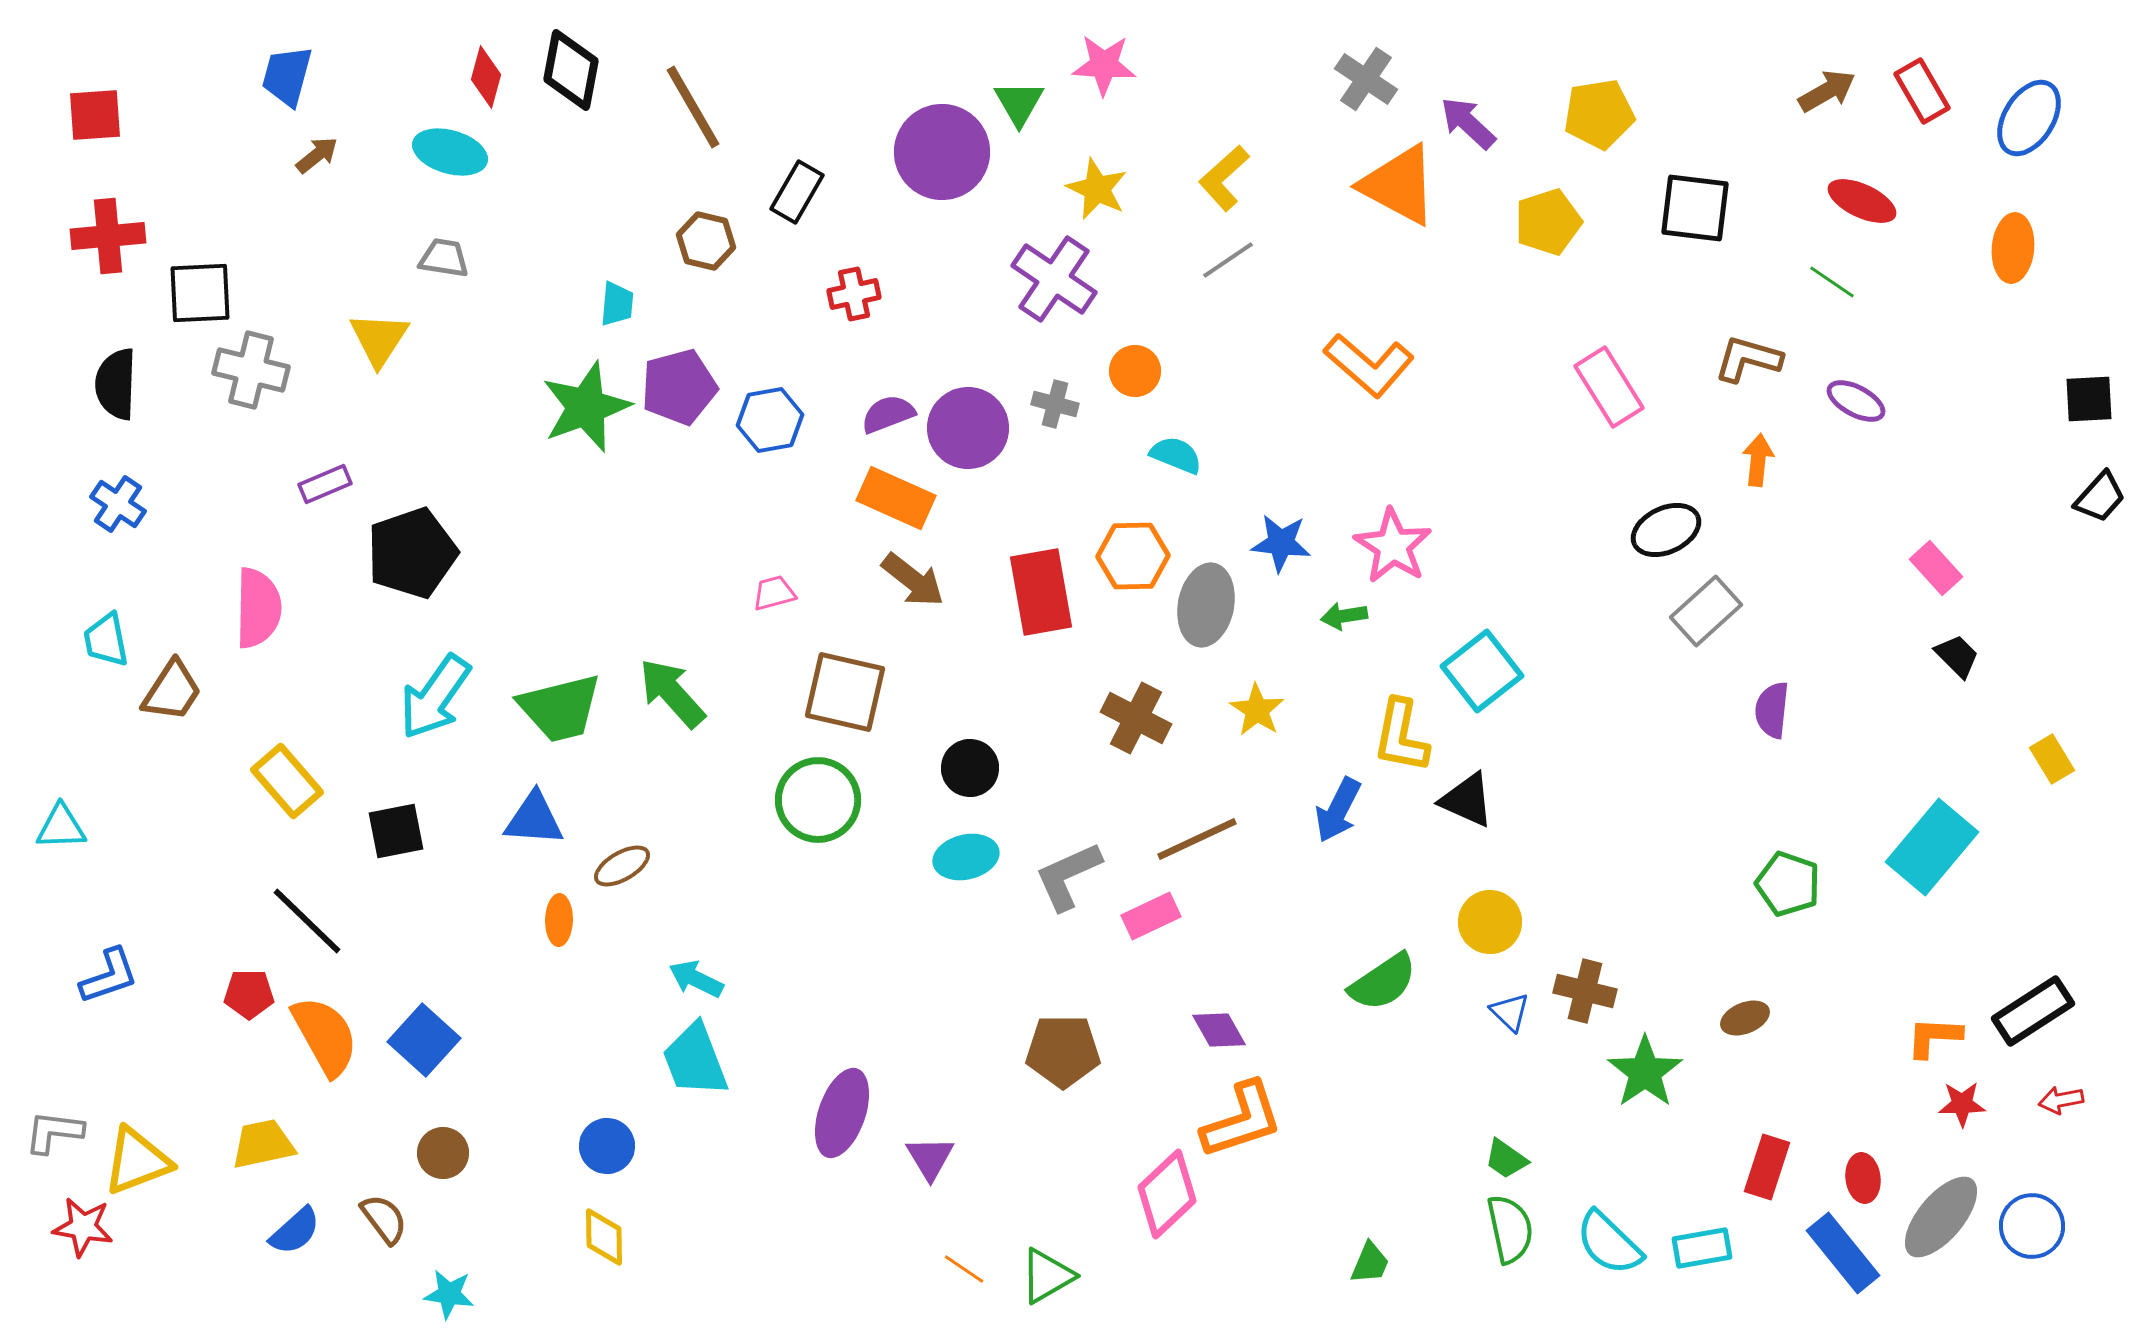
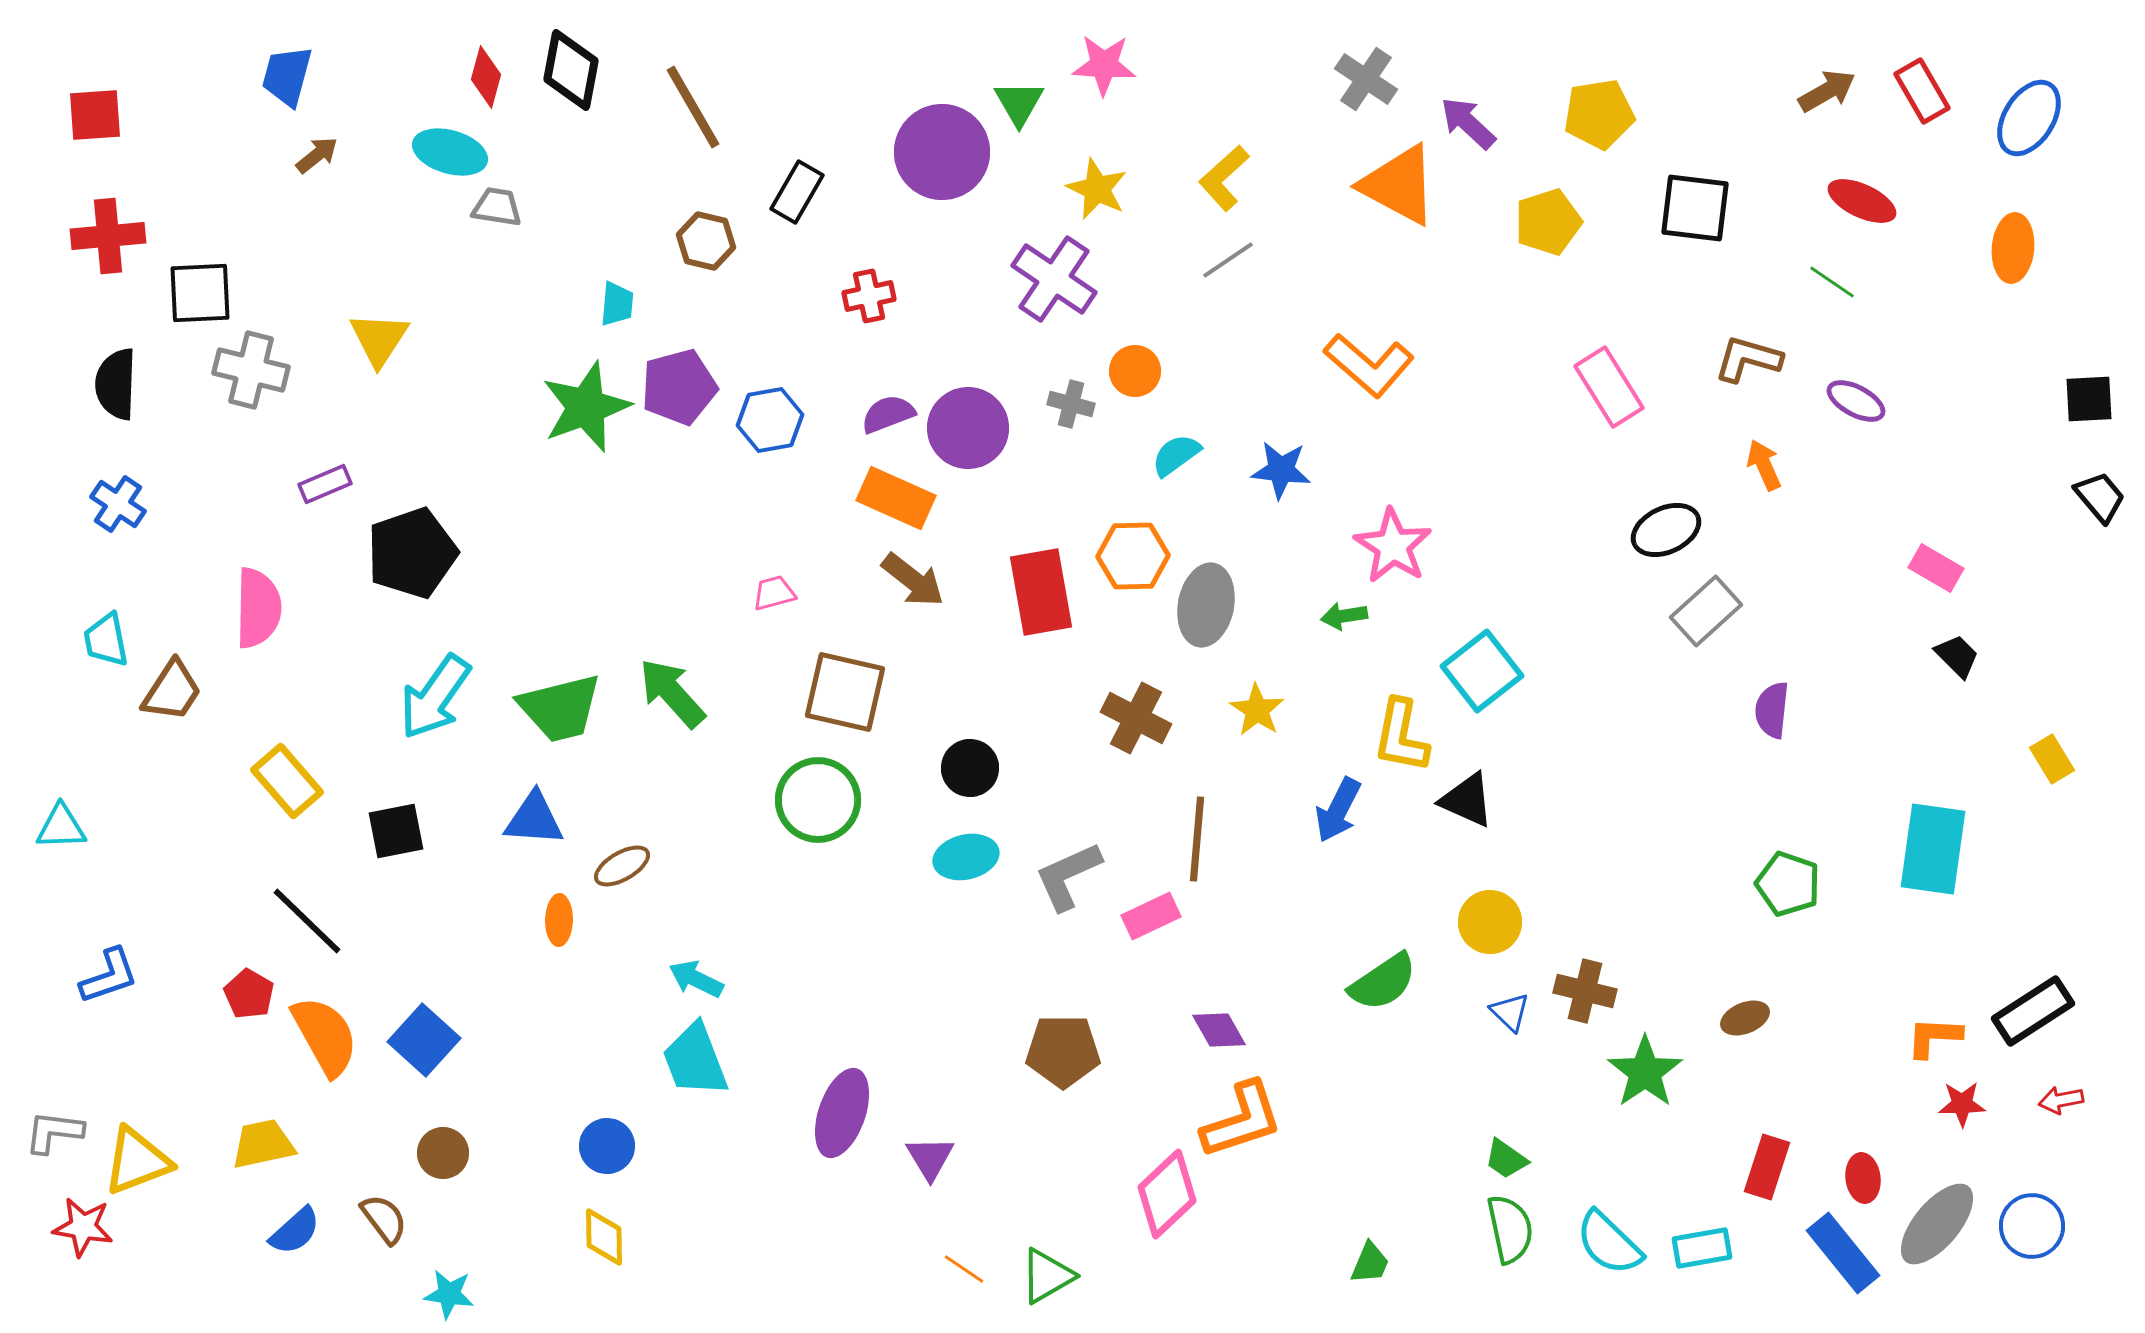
gray trapezoid at (444, 258): moved 53 px right, 51 px up
red cross at (854, 294): moved 15 px right, 2 px down
gray cross at (1055, 404): moved 16 px right
cyan semicircle at (1176, 455): rotated 58 degrees counterclockwise
orange arrow at (1758, 460): moved 6 px right, 5 px down; rotated 30 degrees counterclockwise
black trapezoid at (2100, 497): rotated 82 degrees counterclockwise
blue star at (1281, 543): moved 73 px up
pink rectangle at (1936, 568): rotated 18 degrees counterclockwise
brown line at (1197, 839): rotated 60 degrees counterclockwise
cyan rectangle at (1932, 847): moved 1 px right, 2 px down; rotated 32 degrees counterclockwise
red pentagon at (249, 994): rotated 30 degrees clockwise
gray ellipse at (1941, 1217): moved 4 px left, 7 px down
